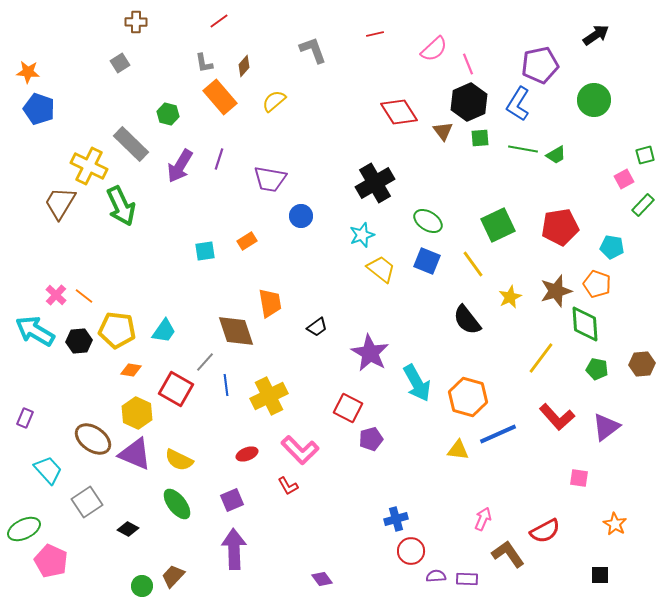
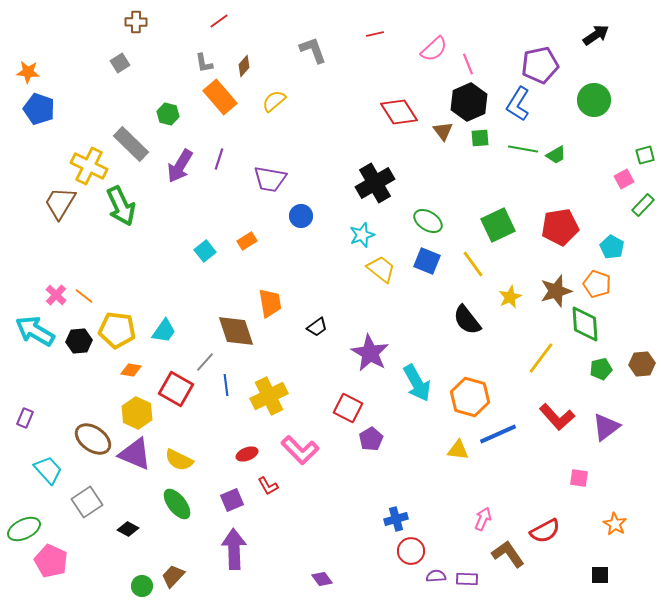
cyan pentagon at (612, 247): rotated 20 degrees clockwise
cyan square at (205, 251): rotated 30 degrees counterclockwise
green pentagon at (597, 369): moved 4 px right; rotated 25 degrees counterclockwise
orange hexagon at (468, 397): moved 2 px right
purple pentagon at (371, 439): rotated 15 degrees counterclockwise
red L-shape at (288, 486): moved 20 px left
